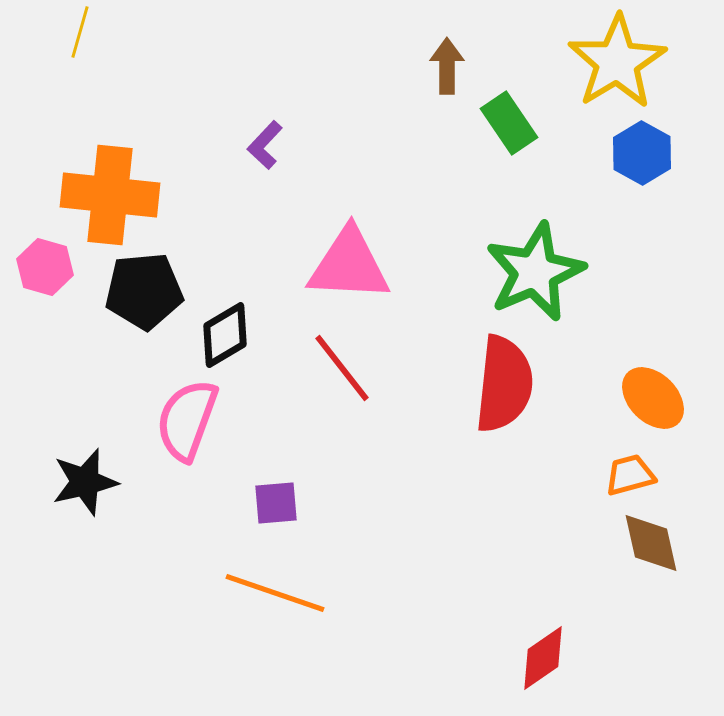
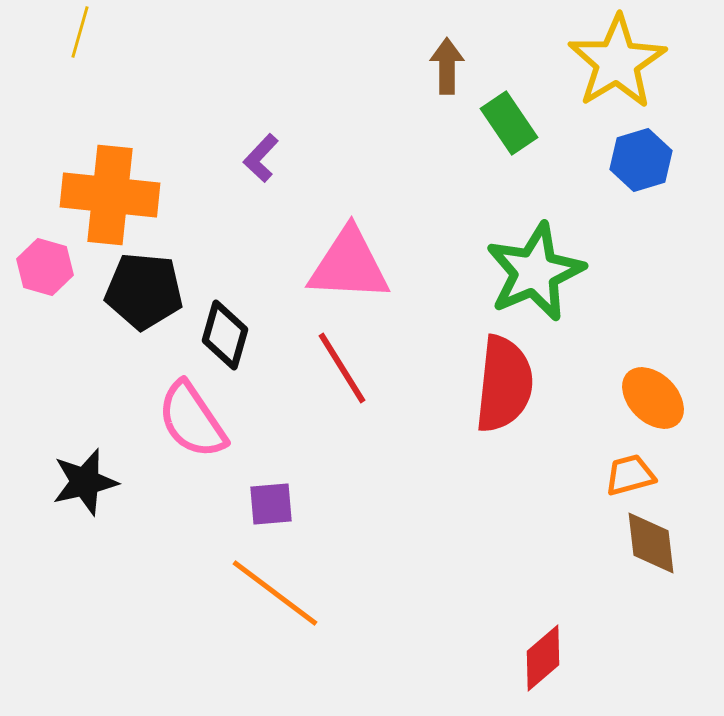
purple L-shape: moved 4 px left, 13 px down
blue hexagon: moved 1 px left, 7 px down; rotated 14 degrees clockwise
black pentagon: rotated 10 degrees clockwise
black diamond: rotated 44 degrees counterclockwise
red line: rotated 6 degrees clockwise
pink semicircle: moved 5 px right; rotated 54 degrees counterclockwise
purple square: moved 5 px left, 1 px down
brown diamond: rotated 6 degrees clockwise
orange line: rotated 18 degrees clockwise
red diamond: rotated 6 degrees counterclockwise
